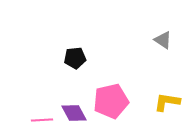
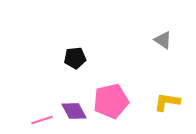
purple diamond: moved 2 px up
pink line: rotated 15 degrees counterclockwise
